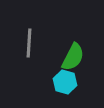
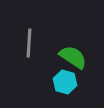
green semicircle: rotated 84 degrees counterclockwise
